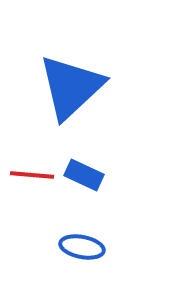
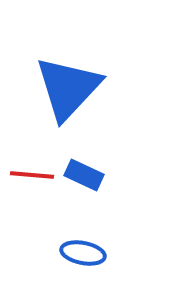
blue triangle: moved 3 px left, 1 px down; rotated 4 degrees counterclockwise
blue ellipse: moved 1 px right, 6 px down
